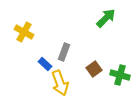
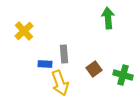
green arrow: moved 2 px right; rotated 50 degrees counterclockwise
yellow cross: moved 1 px up; rotated 18 degrees clockwise
gray rectangle: moved 2 px down; rotated 24 degrees counterclockwise
blue rectangle: rotated 40 degrees counterclockwise
green cross: moved 3 px right
